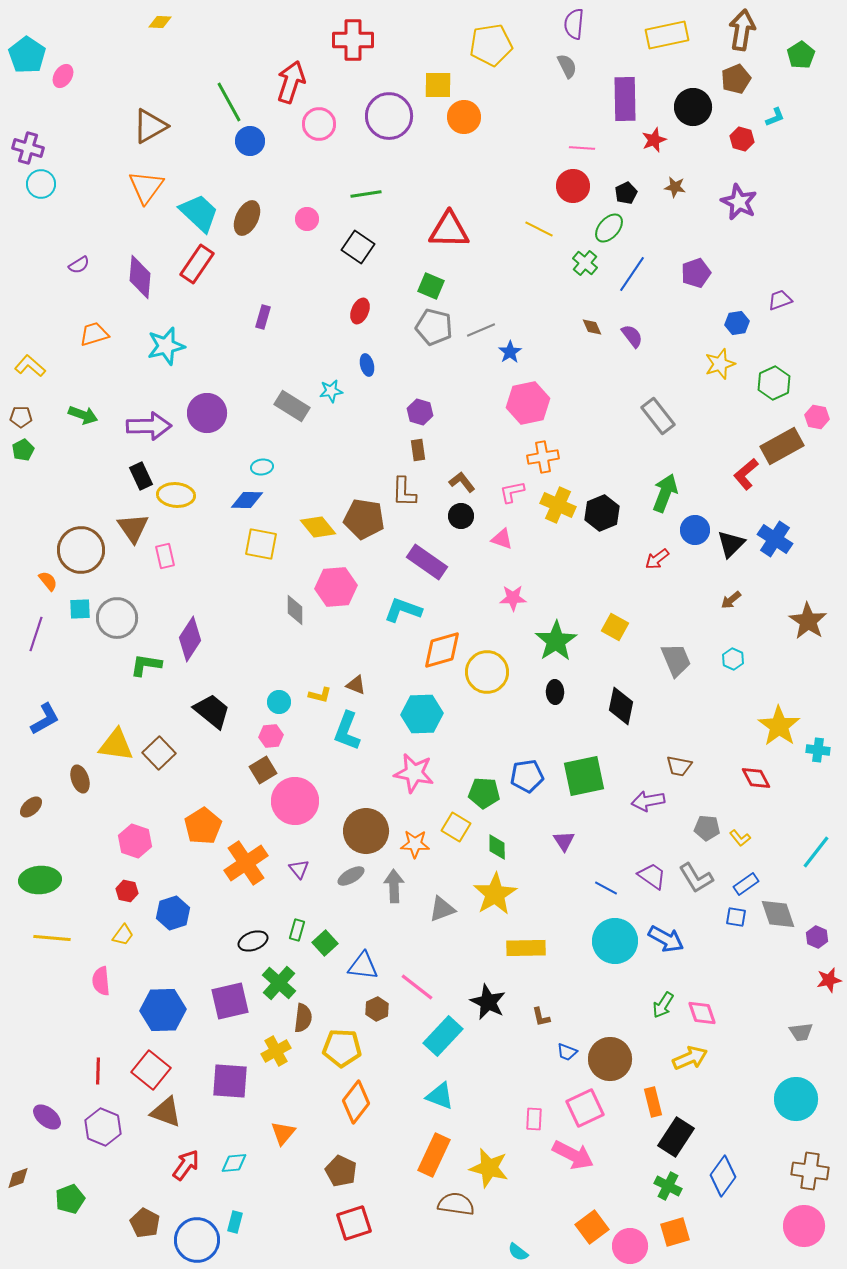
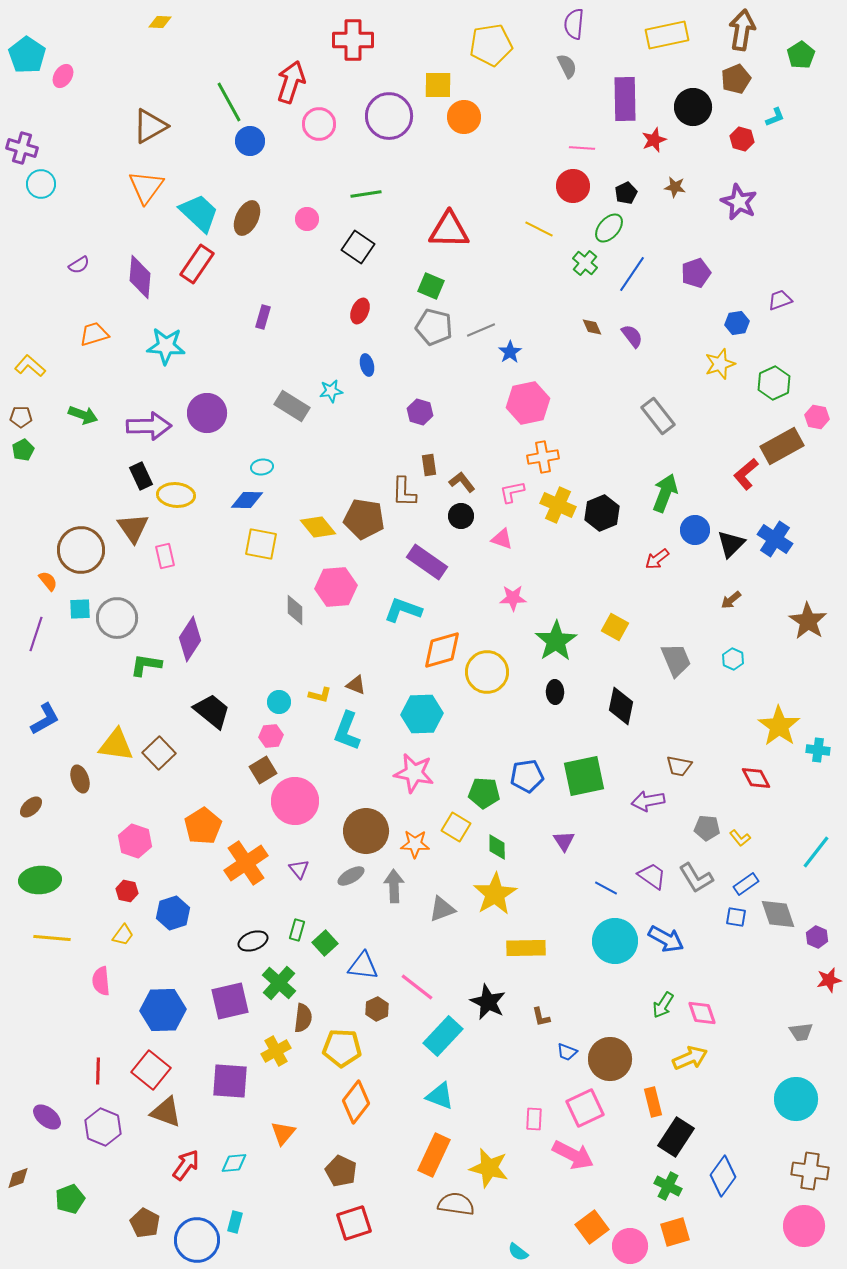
purple cross at (28, 148): moved 6 px left
cyan star at (166, 346): rotated 18 degrees clockwise
brown rectangle at (418, 450): moved 11 px right, 15 px down
